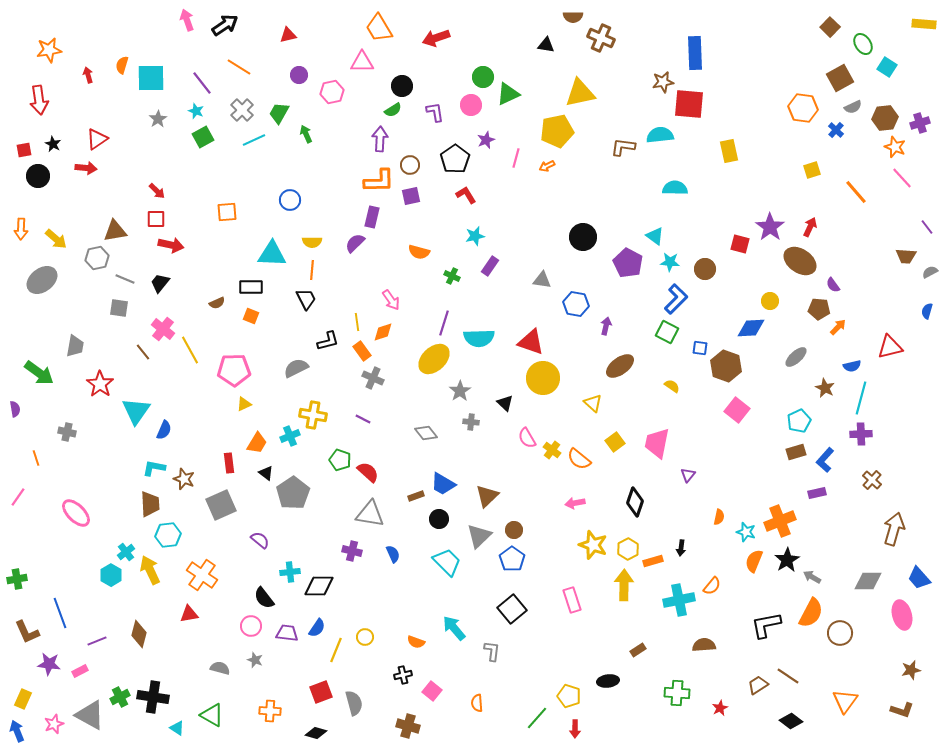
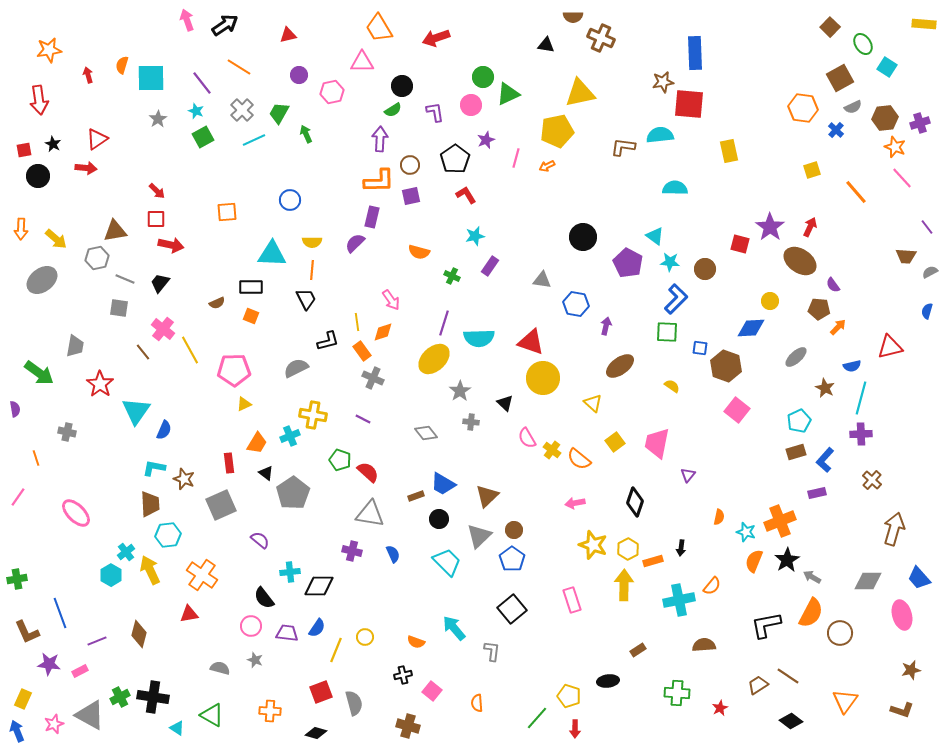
green square at (667, 332): rotated 25 degrees counterclockwise
